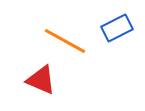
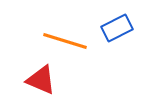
orange line: rotated 12 degrees counterclockwise
